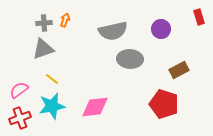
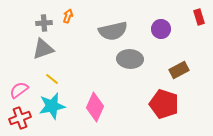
orange arrow: moved 3 px right, 4 px up
pink diamond: rotated 60 degrees counterclockwise
